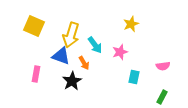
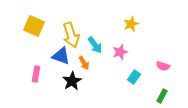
yellow arrow: rotated 35 degrees counterclockwise
pink semicircle: rotated 24 degrees clockwise
cyan rectangle: rotated 24 degrees clockwise
green rectangle: moved 1 px up
